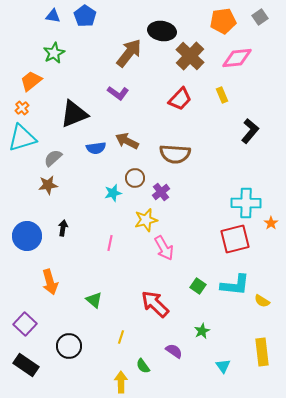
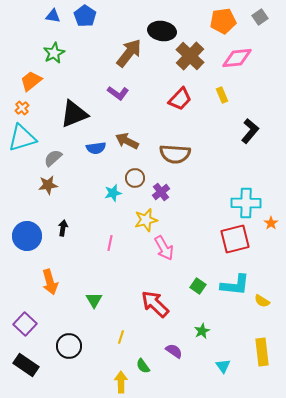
green triangle at (94, 300): rotated 18 degrees clockwise
